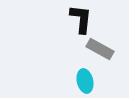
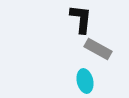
gray rectangle: moved 2 px left
